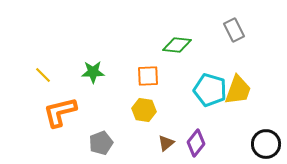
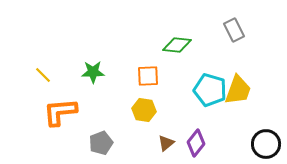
orange L-shape: rotated 9 degrees clockwise
